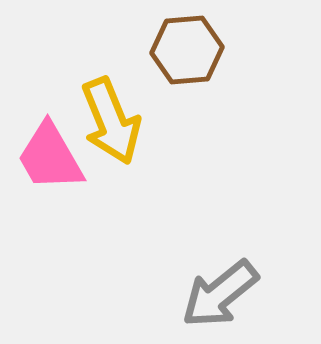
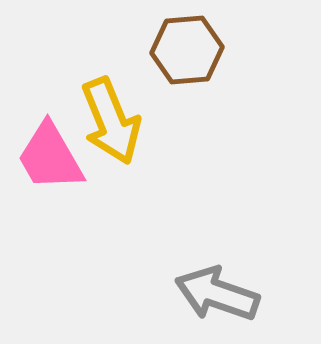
gray arrow: moved 3 px left; rotated 58 degrees clockwise
